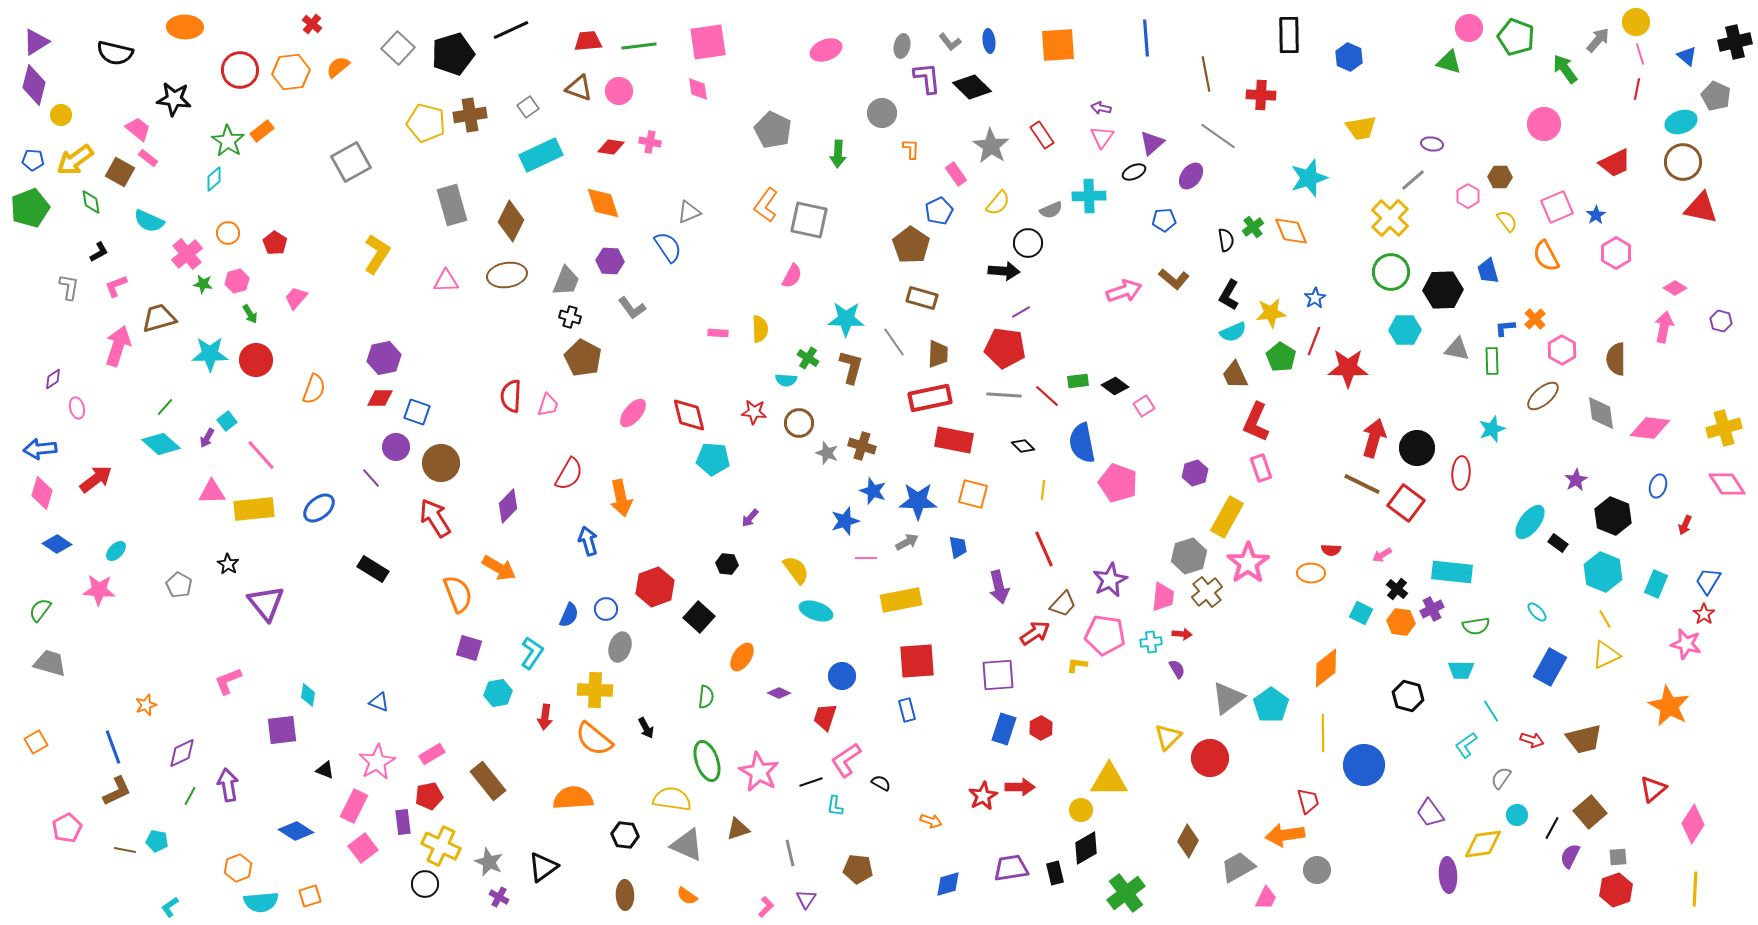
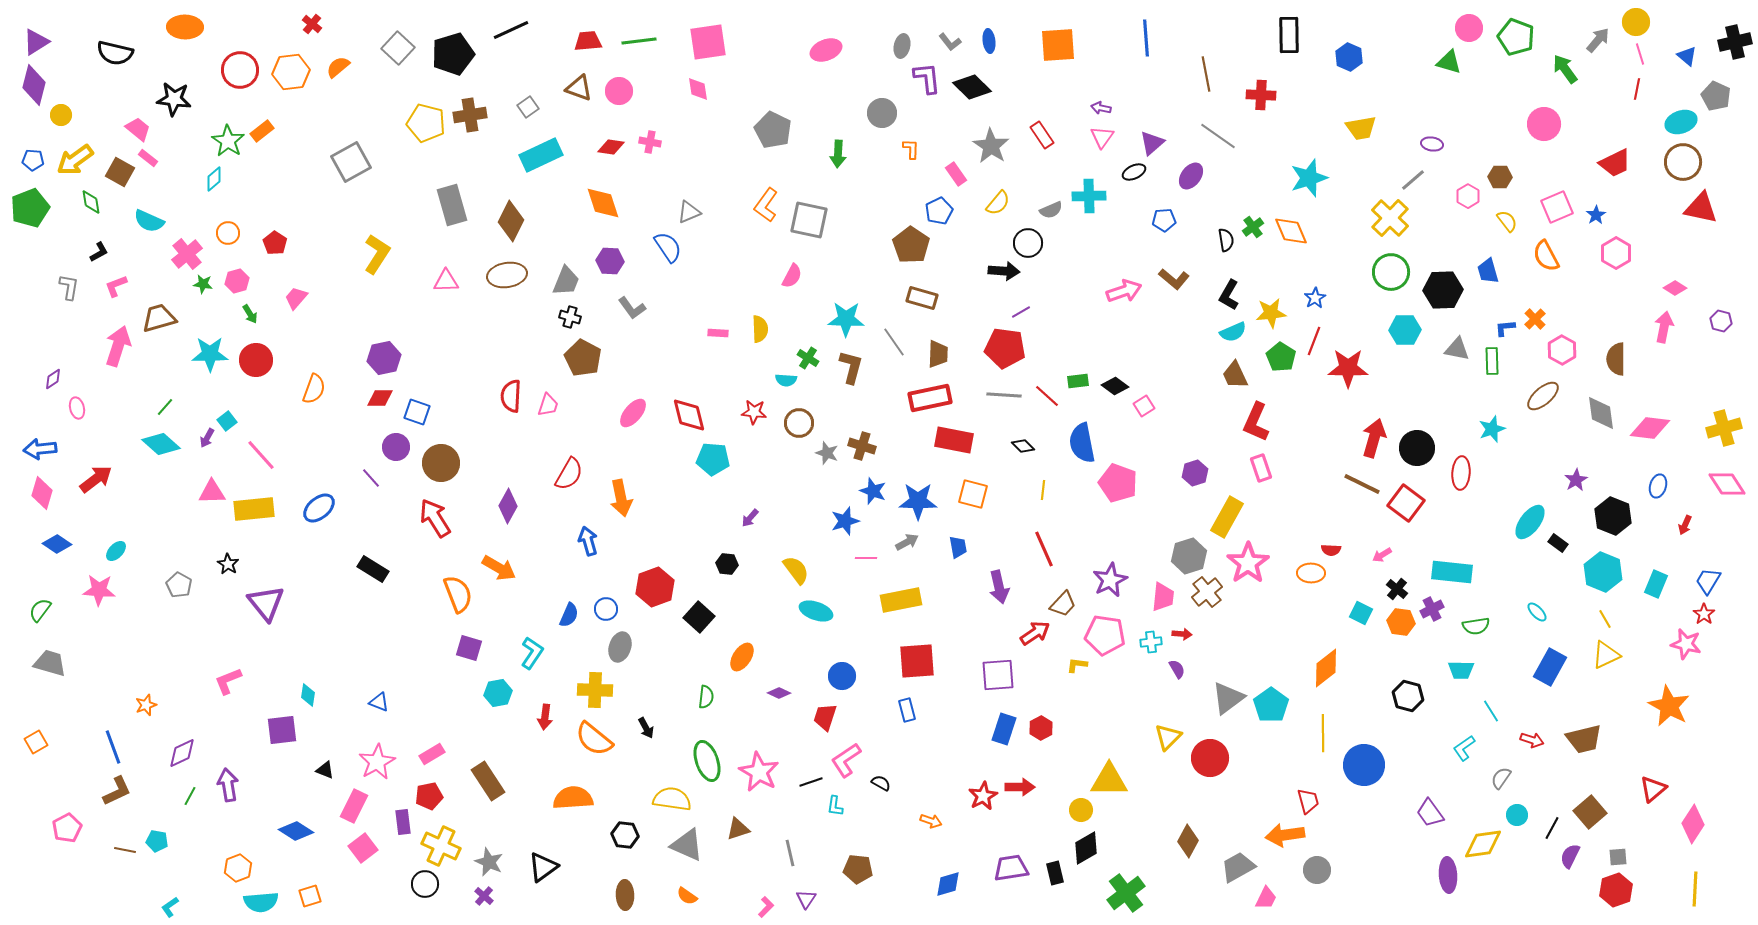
green line at (639, 46): moved 5 px up
purple diamond at (508, 506): rotated 16 degrees counterclockwise
cyan L-shape at (1466, 745): moved 2 px left, 3 px down
brown rectangle at (488, 781): rotated 6 degrees clockwise
purple cross at (499, 897): moved 15 px left, 1 px up; rotated 12 degrees clockwise
